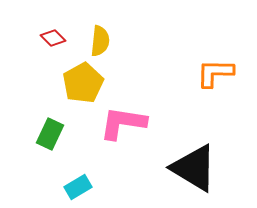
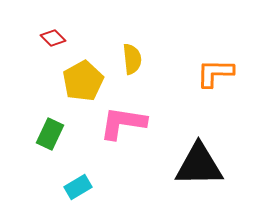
yellow semicircle: moved 32 px right, 18 px down; rotated 12 degrees counterclockwise
yellow pentagon: moved 2 px up
black triangle: moved 5 px right, 3 px up; rotated 32 degrees counterclockwise
